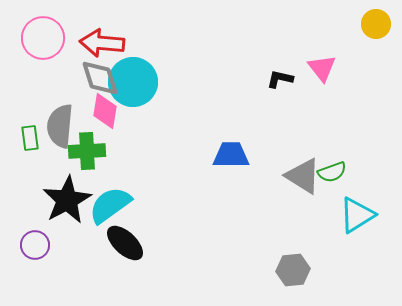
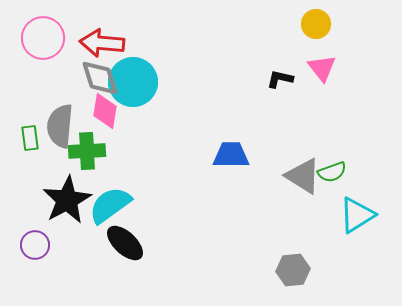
yellow circle: moved 60 px left
